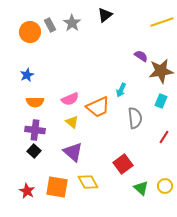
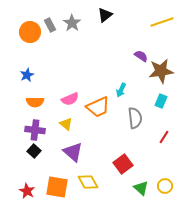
yellow triangle: moved 6 px left, 2 px down
